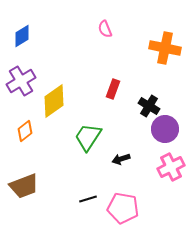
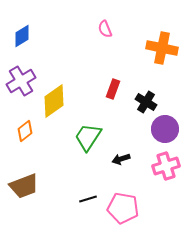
orange cross: moved 3 px left
black cross: moved 3 px left, 4 px up
pink cross: moved 5 px left, 1 px up; rotated 8 degrees clockwise
